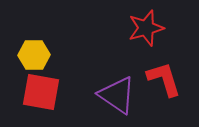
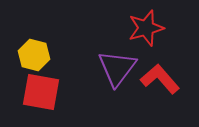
yellow hexagon: rotated 16 degrees clockwise
red L-shape: moved 4 px left; rotated 24 degrees counterclockwise
purple triangle: moved 27 px up; rotated 33 degrees clockwise
